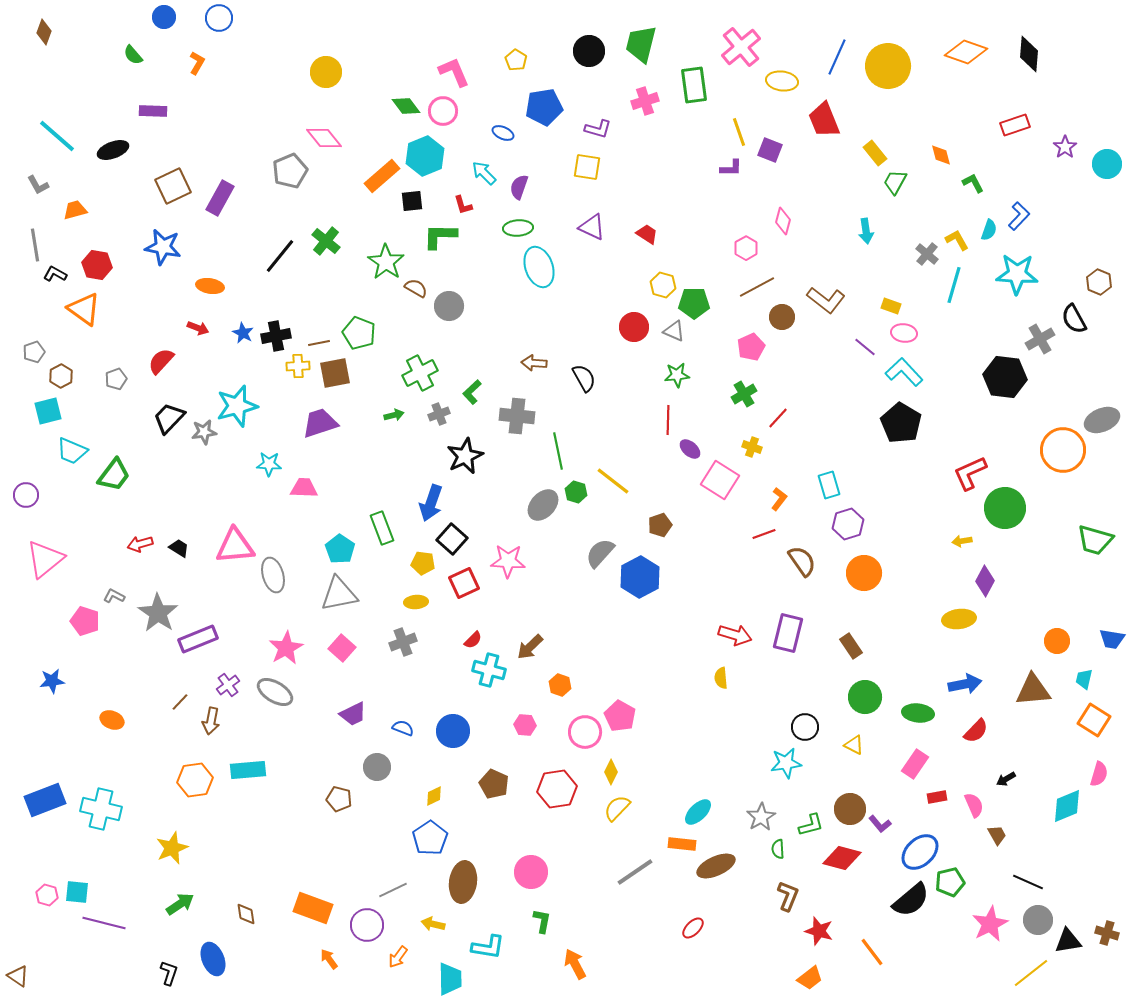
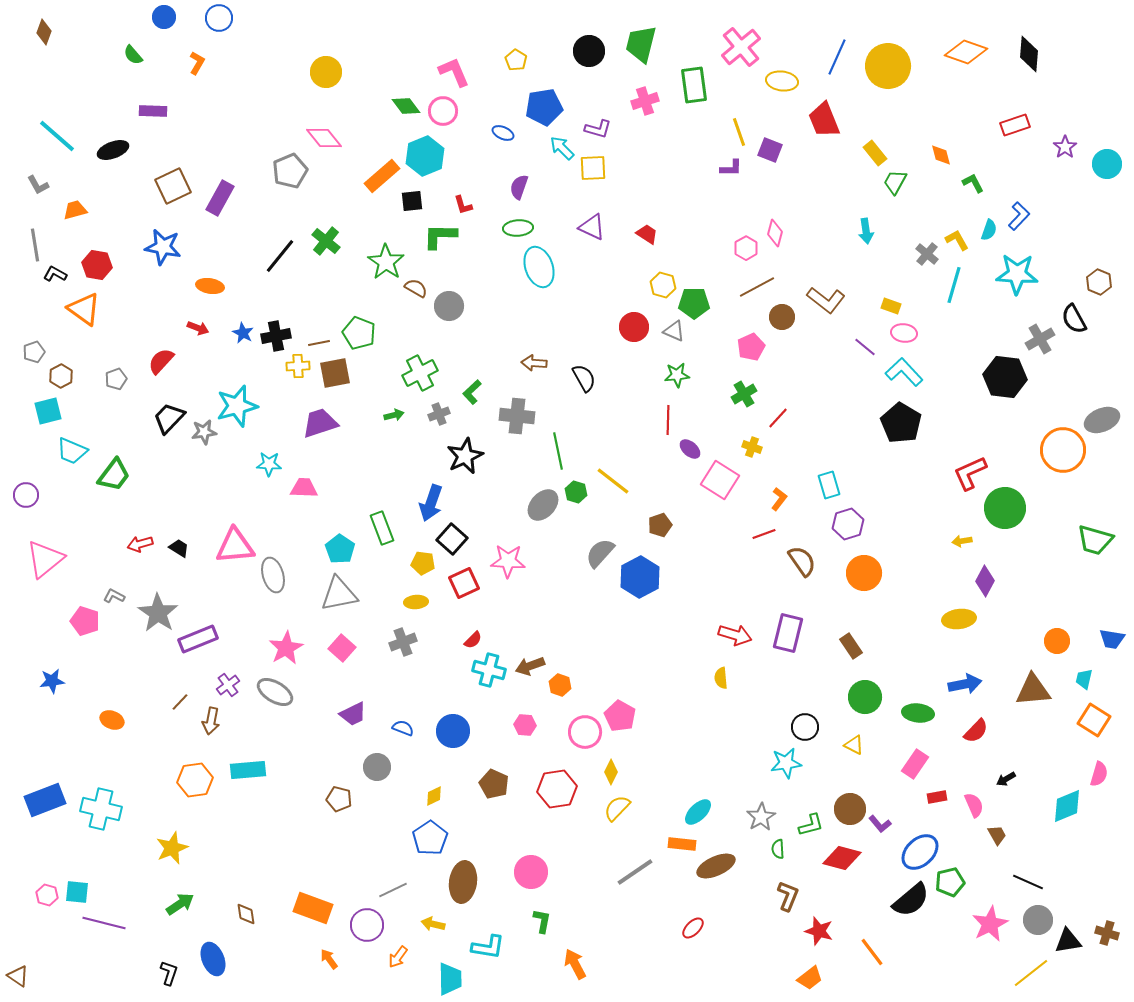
yellow square at (587, 167): moved 6 px right, 1 px down; rotated 12 degrees counterclockwise
cyan arrow at (484, 173): moved 78 px right, 25 px up
pink diamond at (783, 221): moved 8 px left, 12 px down
brown arrow at (530, 647): moved 19 px down; rotated 24 degrees clockwise
